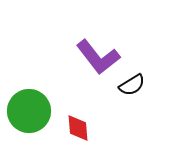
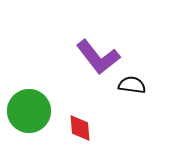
black semicircle: rotated 140 degrees counterclockwise
red diamond: moved 2 px right
